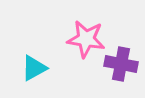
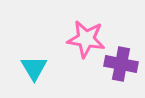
cyan triangle: rotated 32 degrees counterclockwise
